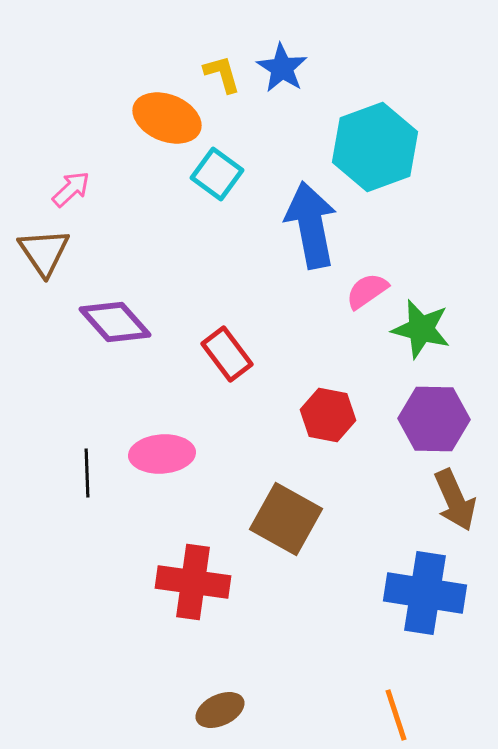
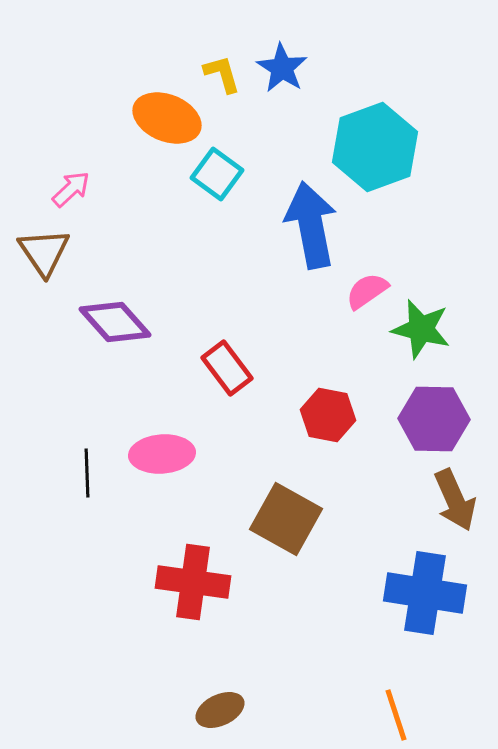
red rectangle: moved 14 px down
